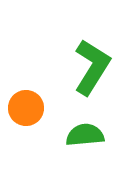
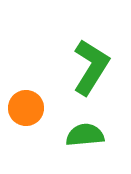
green L-shape: moved 1 px left
